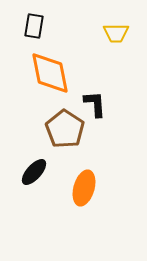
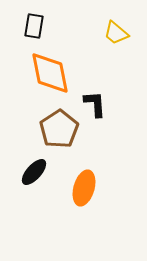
yellow trapezoid: rotated 40 degrees clockwise
brown pentagon: moved 6 px left; rotated 6 degrees clockwise
